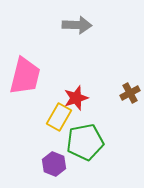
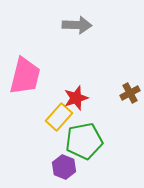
yellow rectangle: rotated 12 degrees clockwise
green pentagon: moved 1 px left, 1 px up
purple hexagon: moved 10 px right, 3 px down
